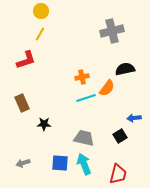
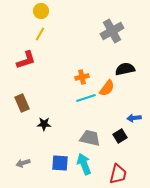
gray cross: rotated 15 degrees counterclockwise
gray trapezoid: moved 6 px right
